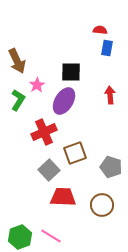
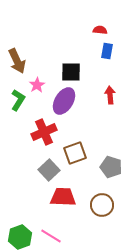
blue rectangle: moved 3 px down
